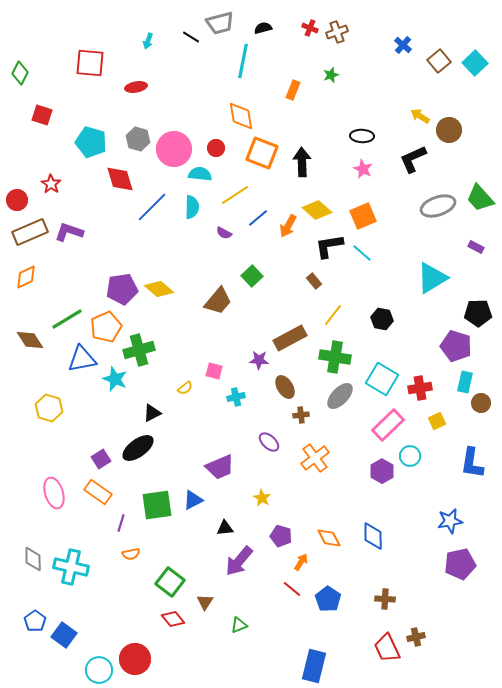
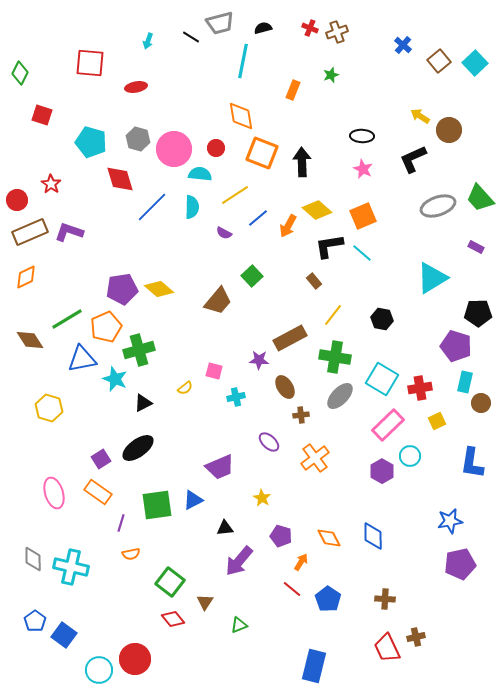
black triangle at (152, 413): moved 9 px left, 10 px up
